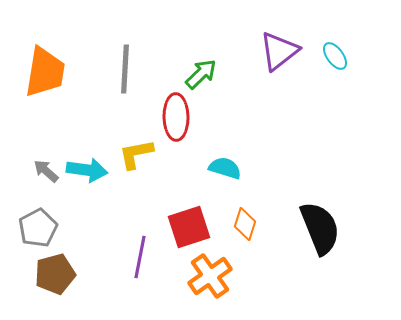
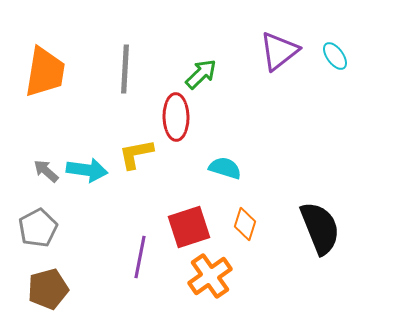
brown pentagon: moved 7 px left, 15 px down
